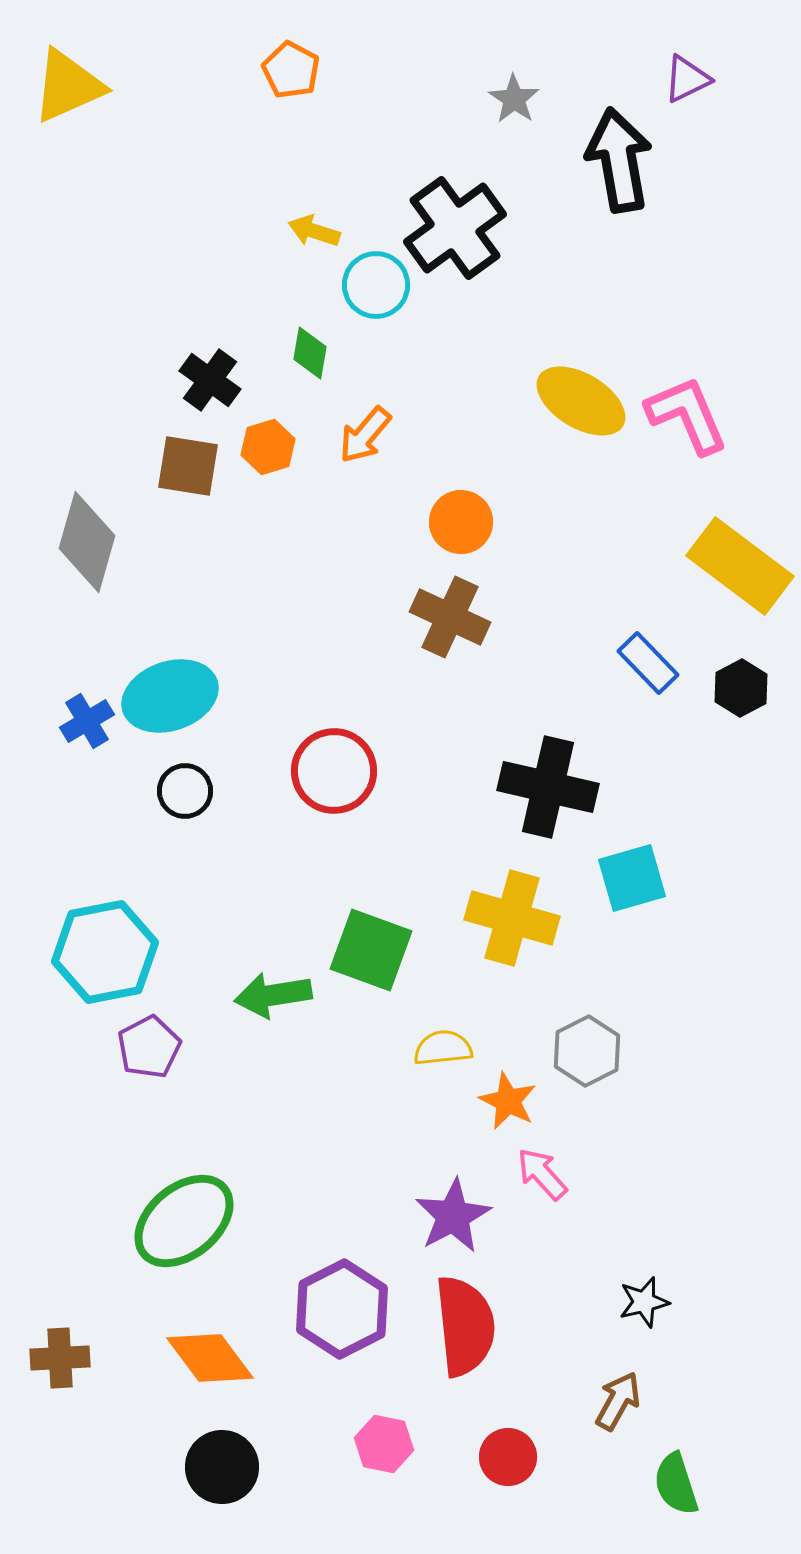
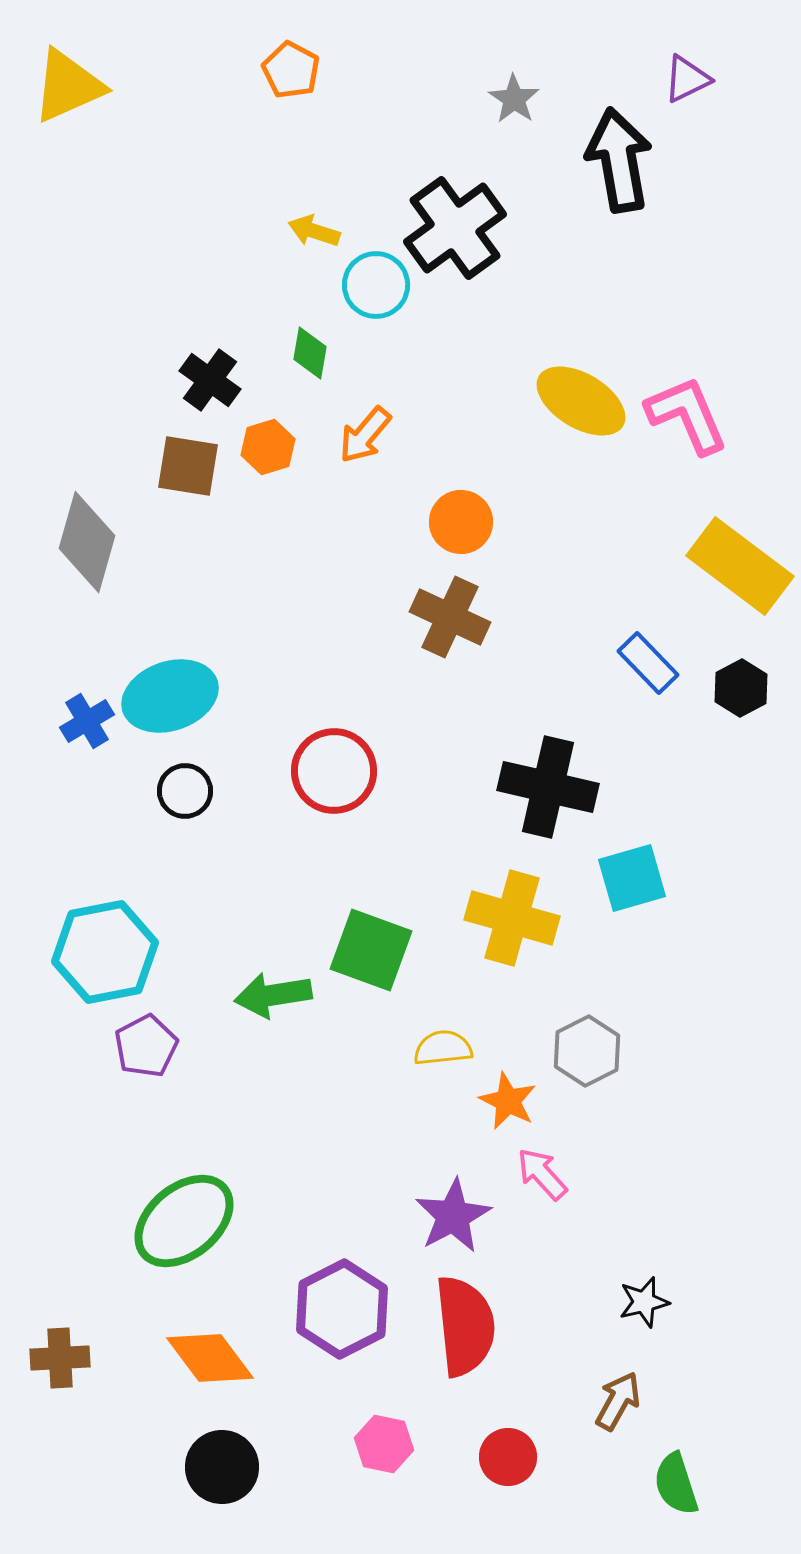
purple pentagon at (149, 1047): moved 3 px left, 1 px up
